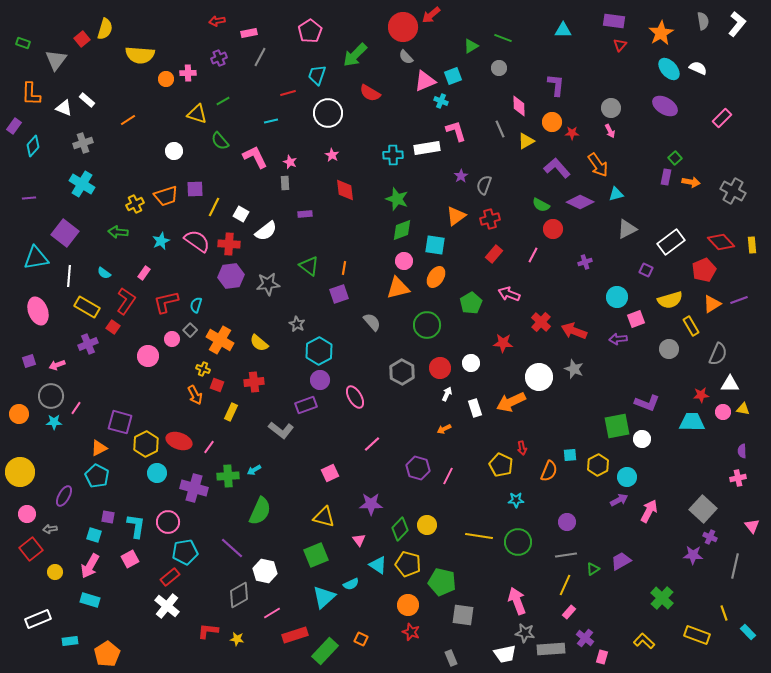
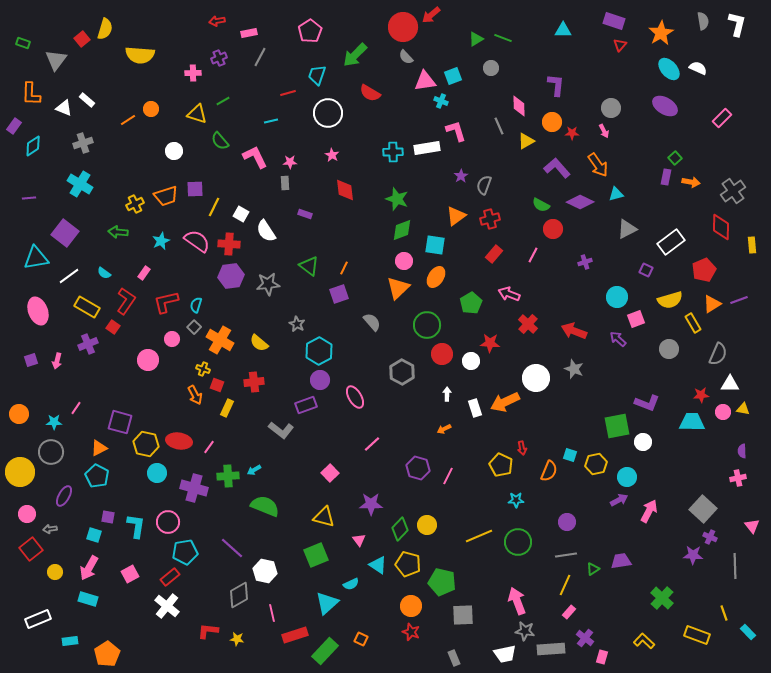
purple rectangle at (614, 21): rotated 10 degrees clockwise
white L-shape at (737, 24): rotated 25 degrees counterclockwise
green triangle at (471, 46): moved 5 px right, 7 px up
gray circle at (499, 68): moved 8 px left
pink cross at (188, 73): moved 5 px right
orange circle at (166, 79): moved 15 px left, 30 px down
pink triangle at (425, 81): rotated 15 degrees clockwise
gray line at (500, 129): moved 1 px left, 3 px up
pink arrow at (610, 131): moved 6 px left
cyan diamond at (33, 146): rotated 15 degrees clockwise
cyan cross at (393, 155): moved 3 px up
pink star at (290, 162): rotated 24 degrees counterclockwise
cyan cross at (82, 184): moved 2 px left
gray cross at (733, 191): rotated 25 degrees clockwise
purple rectangle at (305, 214): rotated 24 degrees clockwise
white semicircle at (266, 231): rotated 95 degrees clockwise
red diamond at (721, 242): moved 15 px up; rotated 44 degrees clockwise
orange line at (344, 268): rotated 16 degrees clockwise
white line at (69, 276): rotated 50 degrees clockwise
orange triangle at (398, 288): rotated 30 degrees counterclockwise
red cross at (541, 322): moved 13 px left, 2 px down
yellow rectangle at (691, 326): moved 2 px right, 3 px up
gray square at (190, 330): moved 4 px right, 3 px up
purple arrow at (618, 339): rotated 48 degrees clockwise
red star at (503, 343): moved 13 px left
pink circle at (148, 356): moved 4 px down
purple square at (29, 361): moved 2 px right, 1 px up
white circle at (471, 363): moved 2 px up
pink arrow at (57, 365): moved 4 px up; rotated 56 degrees counterclockwise
red circle at (440, 368): moved 2 px right, 14 px up
white circle at (539, 377): moved 3 px left, 1 px down
white arrow at (447, 394): rotated 24 degrees counterclockwise
gray circle at (51, 396): moved 56 px down
orange arrow at (511, 402): moved 6 px left
yellow rectangle at (231, 412): moved 4 px left, 4 px up
white circle at (642, 439): moved 1 px right, 3 px down
red ellipse at (179, 441): rotated 10 degrees counterclockwise
yellow hexagon at (146, 444): rotated 20 degrees counterclockwise
cyan square at (570, 455): rotated 24 degrees clockwise
yellow hexagon at (598, 465): moved 2 px left, 1 px up; rotated 15 degrees clockwise
pink square at (330, 473): rotated 18 degrees counterclockwise
green semicircle at (260, 511): moved 5 px right, 5 px up; rotated 92 degrees counterclockwise
yellow line at (479, 536): rotated 32 degrees counterclockwise
pink square at (130, 559): moved 15 px down
purple trapezoid at (621, 561): rotated 20 degrees clockwise
pink arrow at (90, 566): moved 1 px left, 2 px down
gray line at (735, 566): rotated 15 degrees counterclockwise
cyan triangle at (324, 597): moved 3 px right, 6 px down
cyan rectangle at (90, 600): moved 2 px left, 1 px up
orange circle at (408, 605): moved 3 px right, 1 px down
pink line at (272, 613): rotated 72 degrees counterclockwise
gray square at (463, 615): rotated 10 degrees counterclockwise
gray star at (525, 633): moved 2 px up
gray rectangle at (451, 658): moved 3 px right
